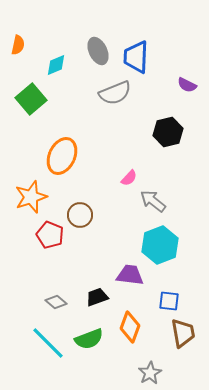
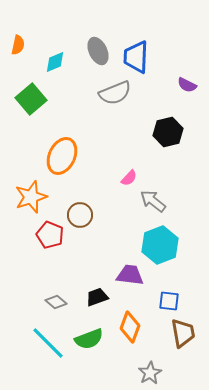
cyan diamond: moved 1 px left, 3 px up
